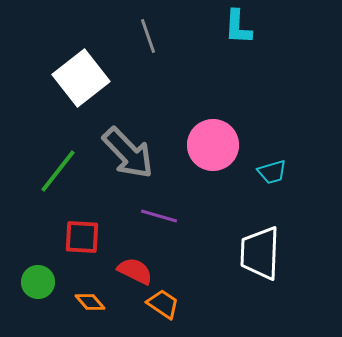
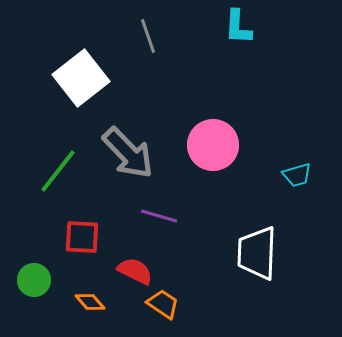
cyan trapezoid: moved 25 px right, 3 px down
white trapezoid: moved 3 px left
green circle: moved 4 px left, 2 px up
